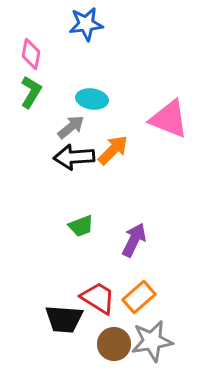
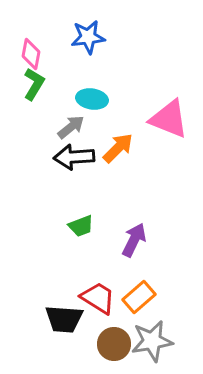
blue star: moved 2 px right, 13 px down
green L-shape: moved 3 px right, 8 px up
orange arrow: moved 5 px right, 2 px up
